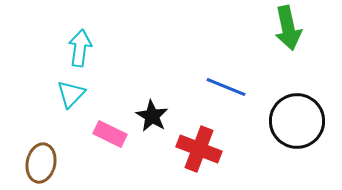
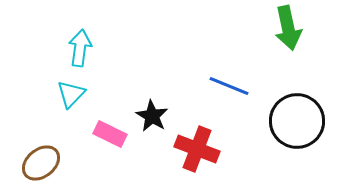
blue line: moved 3 px right, 1 px up
red cross: moved 2 px left
brown ellipse: rotated 39 degrees clockwise
